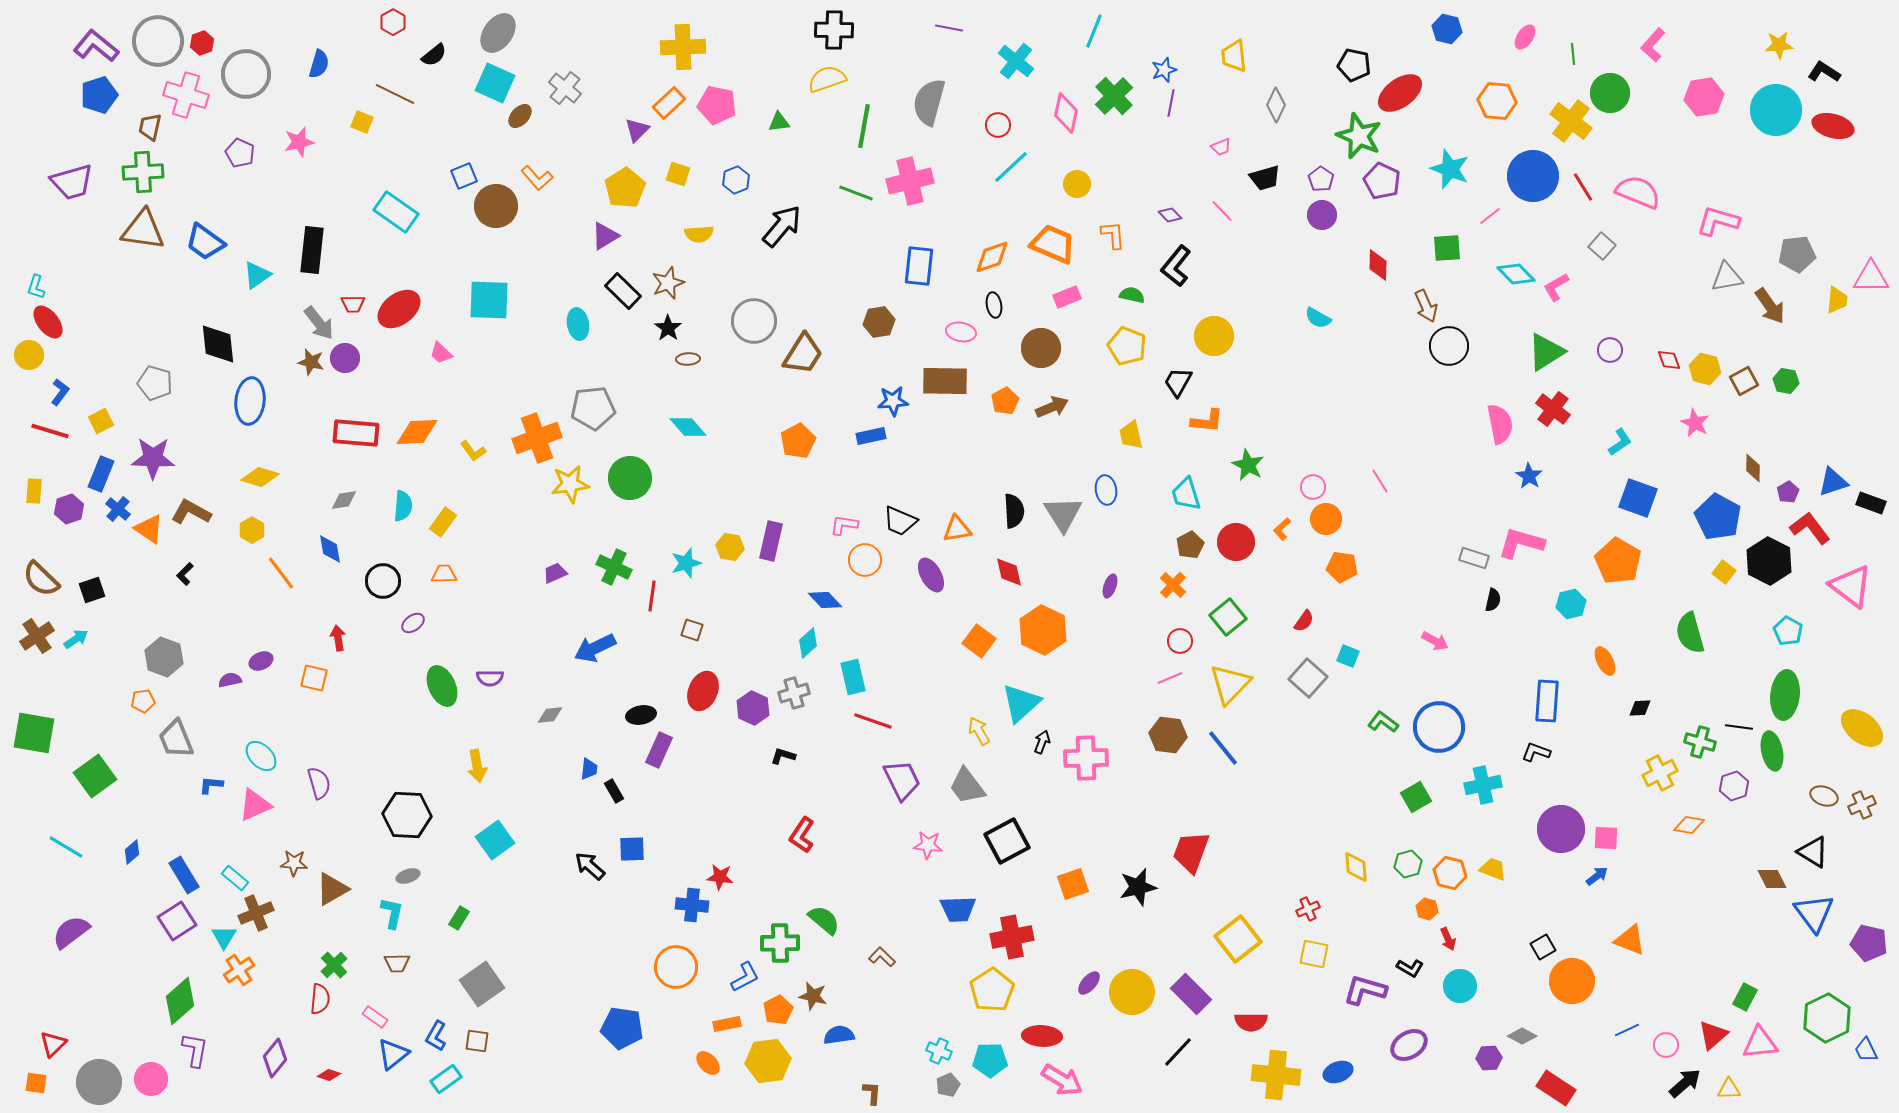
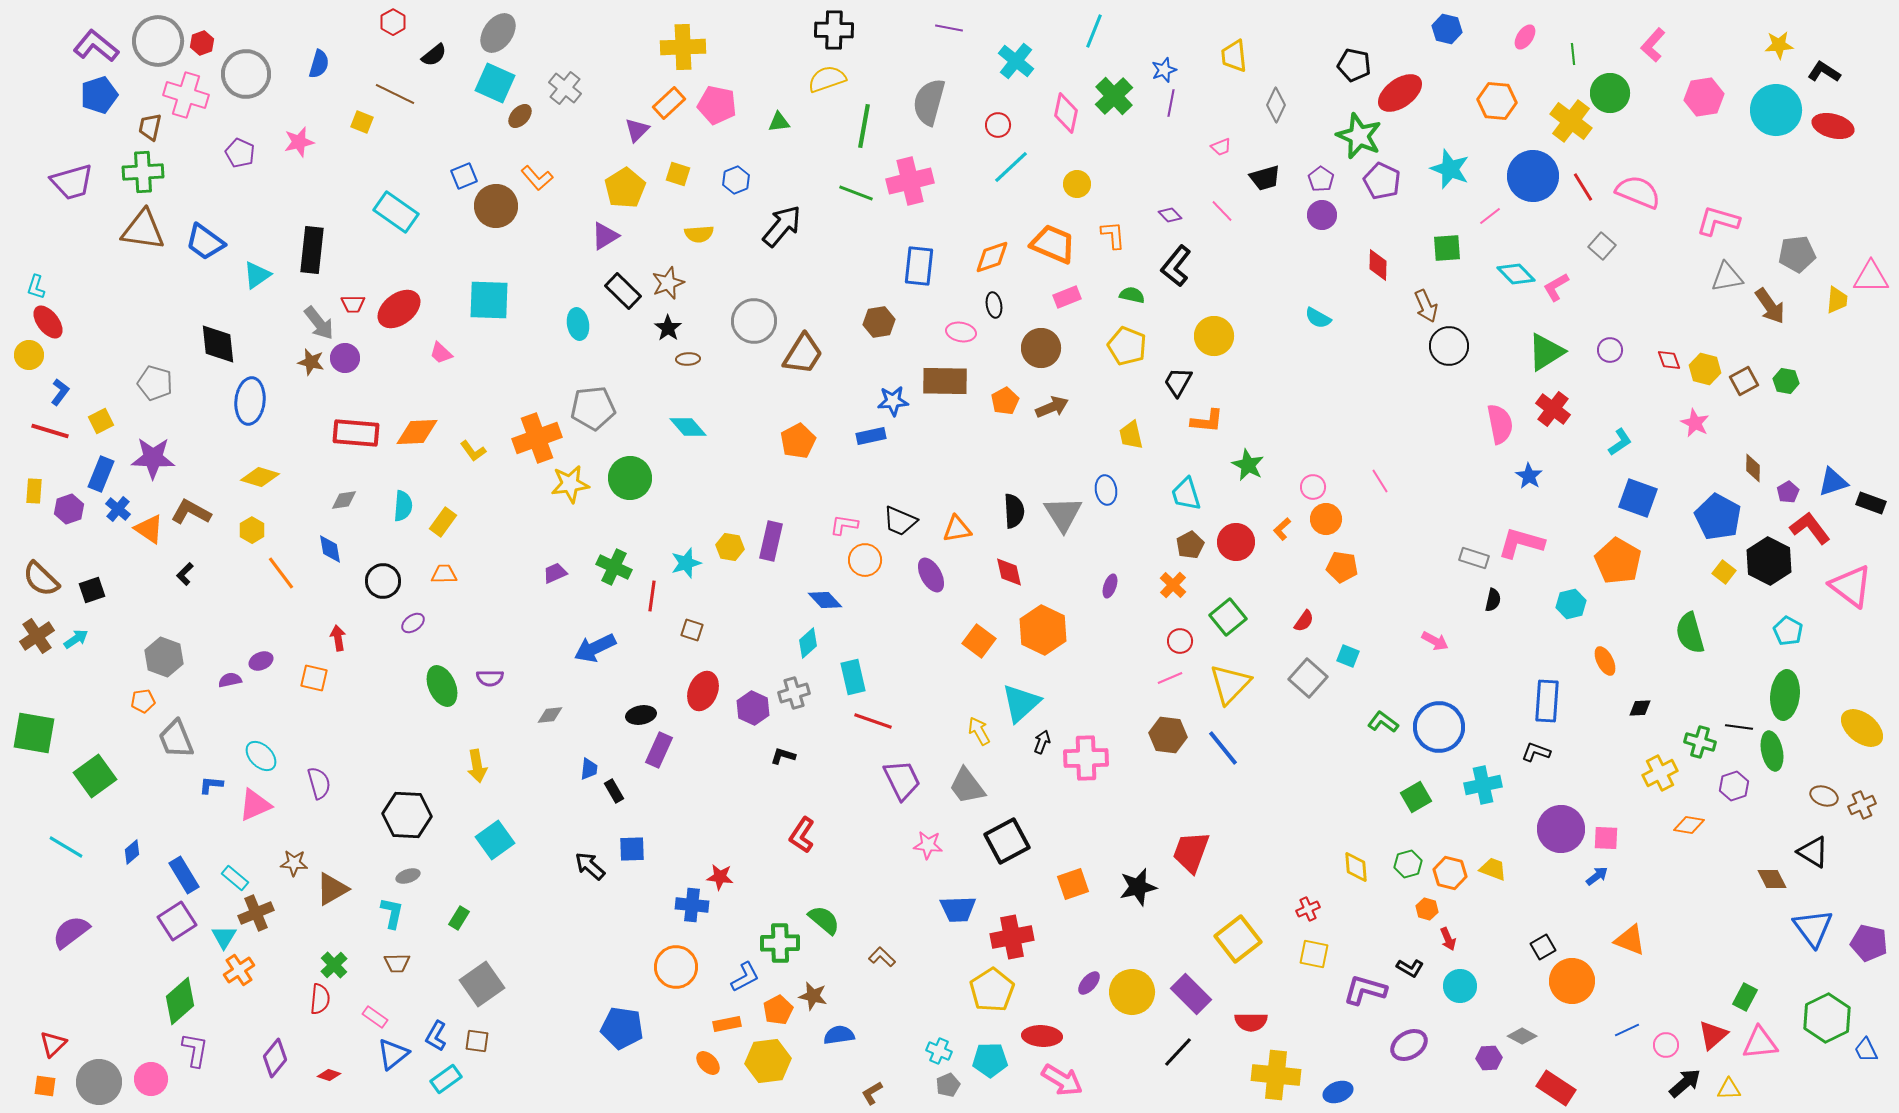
blue triangle at (1814, 913): moved 1 px left, 15 px down
blue ellipse at (1338, 1072): moved 20 px down
orange square at (36, 1083): moved 9 px right, 3 px down
brown L-shape at (872, 1093): rotated 125 degrees counterclockwise
